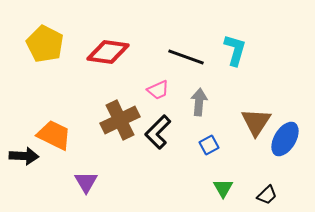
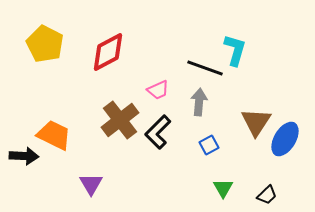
red diamond: rotated 36 degrees counterclockwise
black line: moved 19 px right, 11 px down
brown cross: rotated 12 degrees counterclockwise
purple triangle: moved 5 px right, 2 px down
